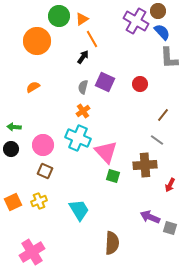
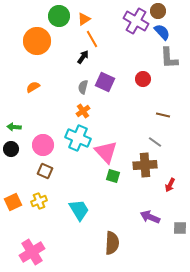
orange triangle: moved 2 px right
red circle: moved 3 px right, 5 px up
brown line: rotated 64 degrees clockwise
gray line: moved 2 px left, 2 px down
gray square: moved 10 px right; rotated 16 degrees counterclockwise
